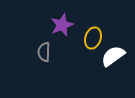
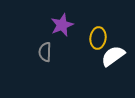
yellow ellipse: moved 5 px right; rotated 10 degrees counterclockwise
gray semicircle: moved 1 px right
